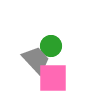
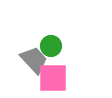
gray trapezoid: moved 2 px left
